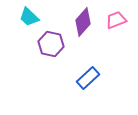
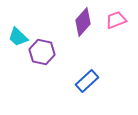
cyan trapezoid: moved 11 px left, 20 px down
purple hexagon: moved 9 px left, 8 px down
blue rectangle: moved 1 px left, 3 px down
